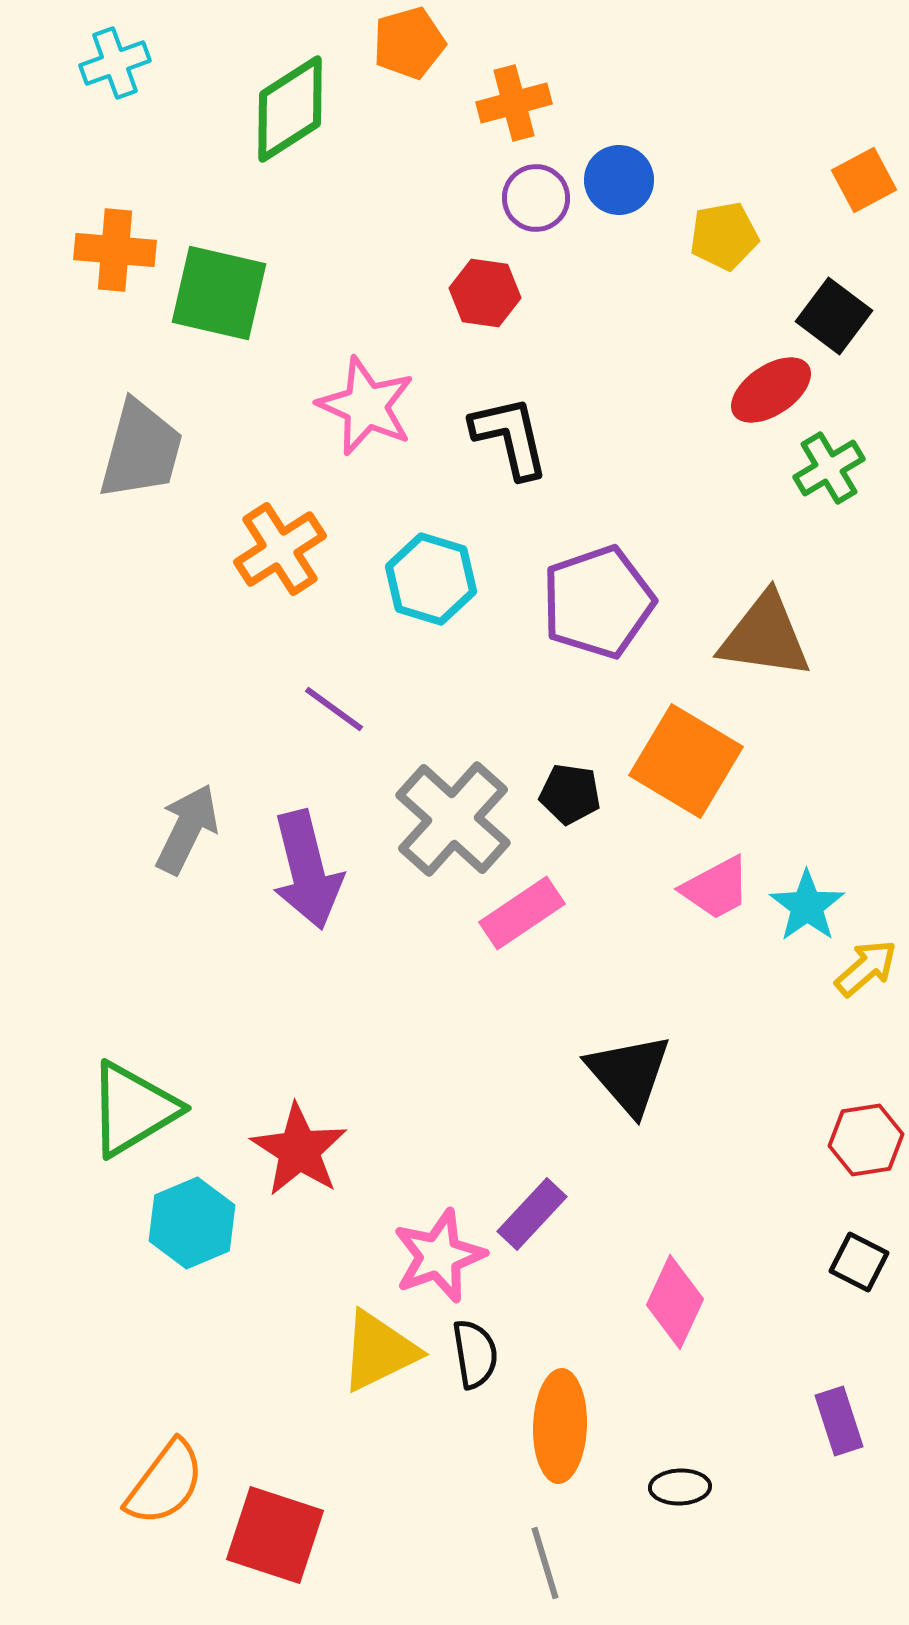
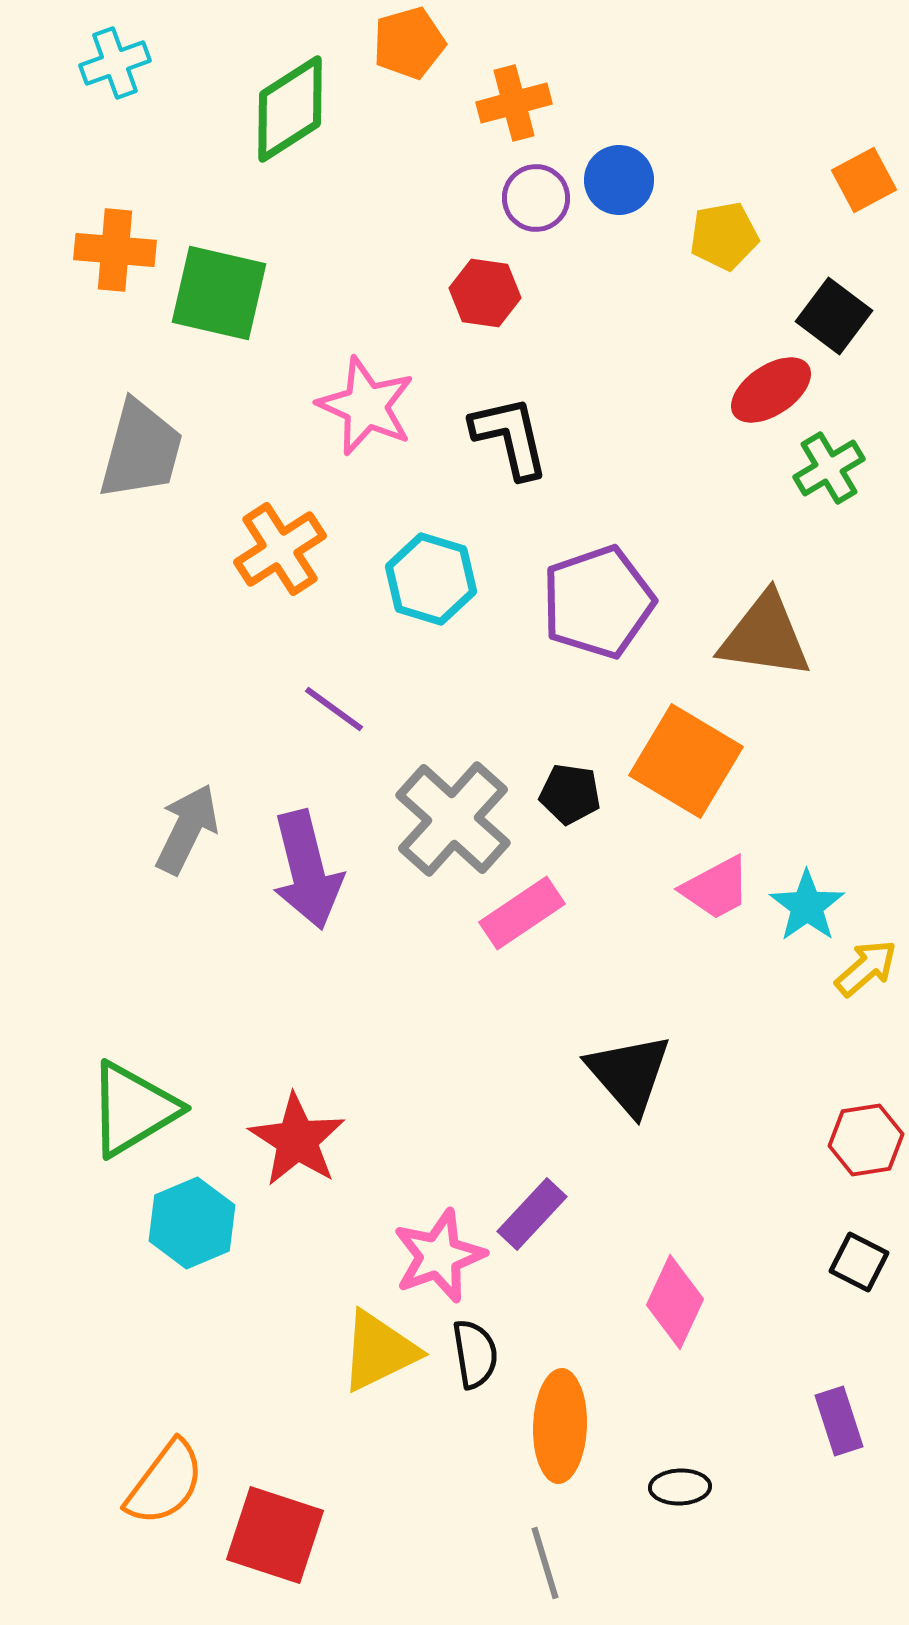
red star at (299, 1150): moved 2 px left, 10 px up
